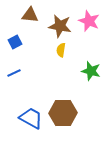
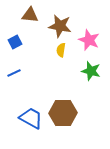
pink star: moved 19 px down
